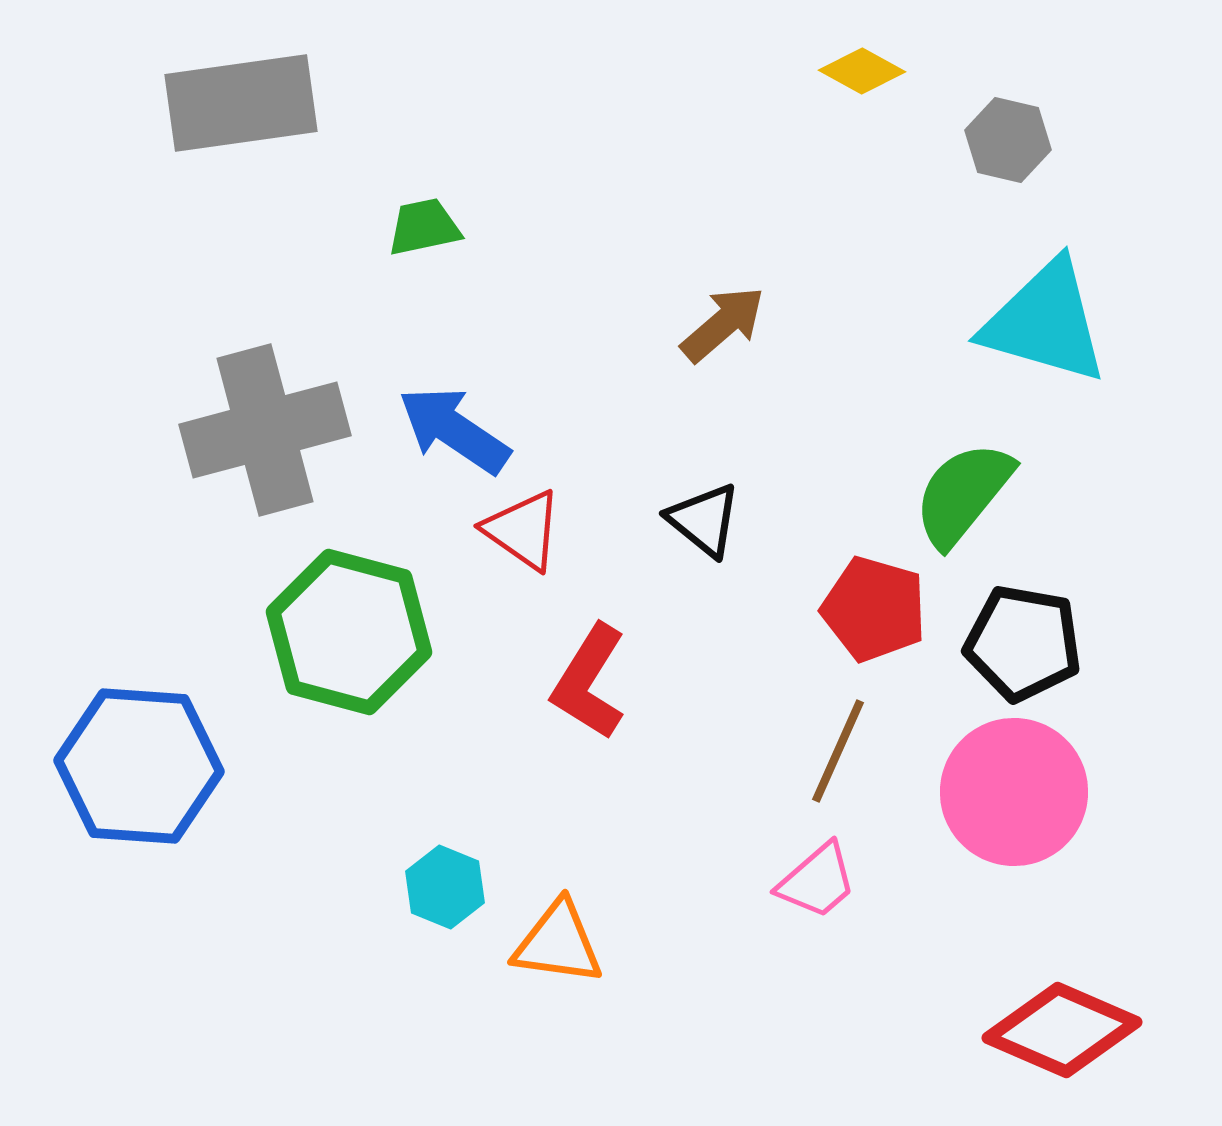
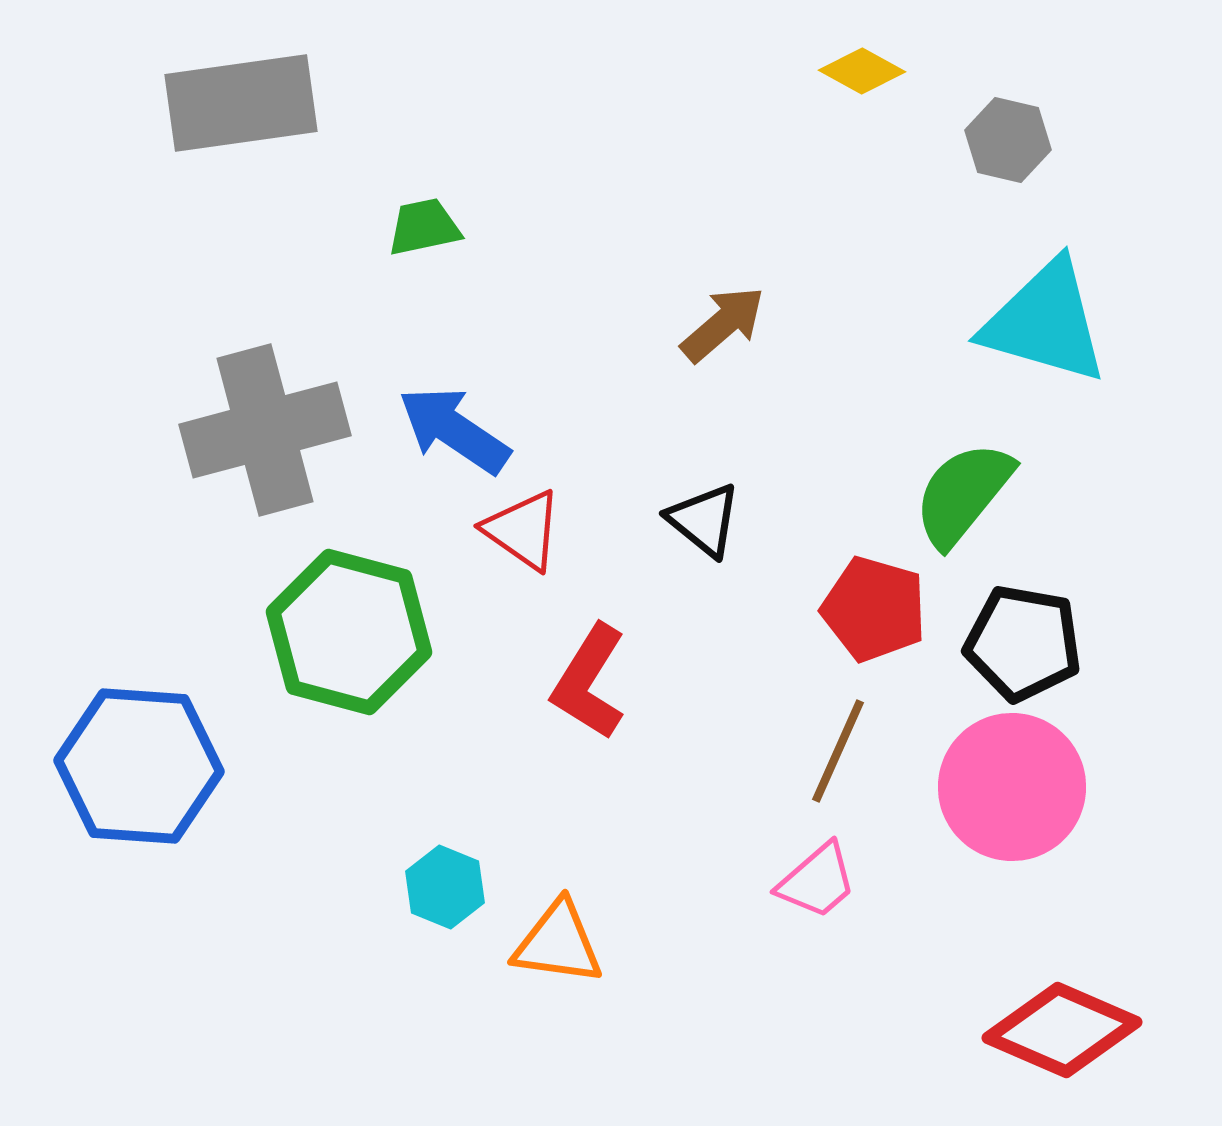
pink circle: moved 2 px left, 5 px up
